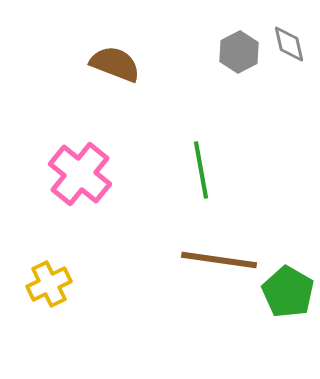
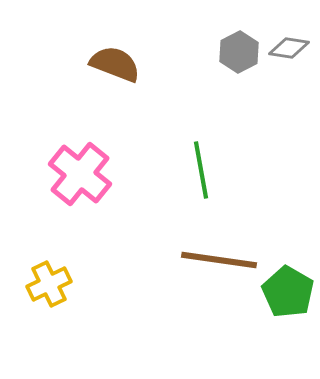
gray diamond: moved 4 px down; rotated 69 degrees counterclockwise
